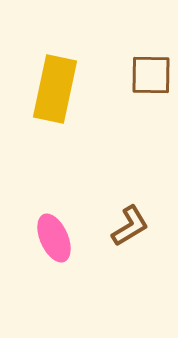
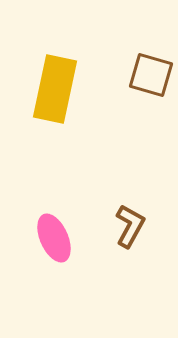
brown square: rotated 15 degrees clockwise
brown L-shape: rotated 30 degrees counterclockwise
